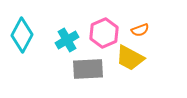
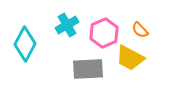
orange semicircle: rotated 66 degrees clockwise
cyan diamond: moved 3 px right, 9 px down
cyan cross: moved 15 px up
